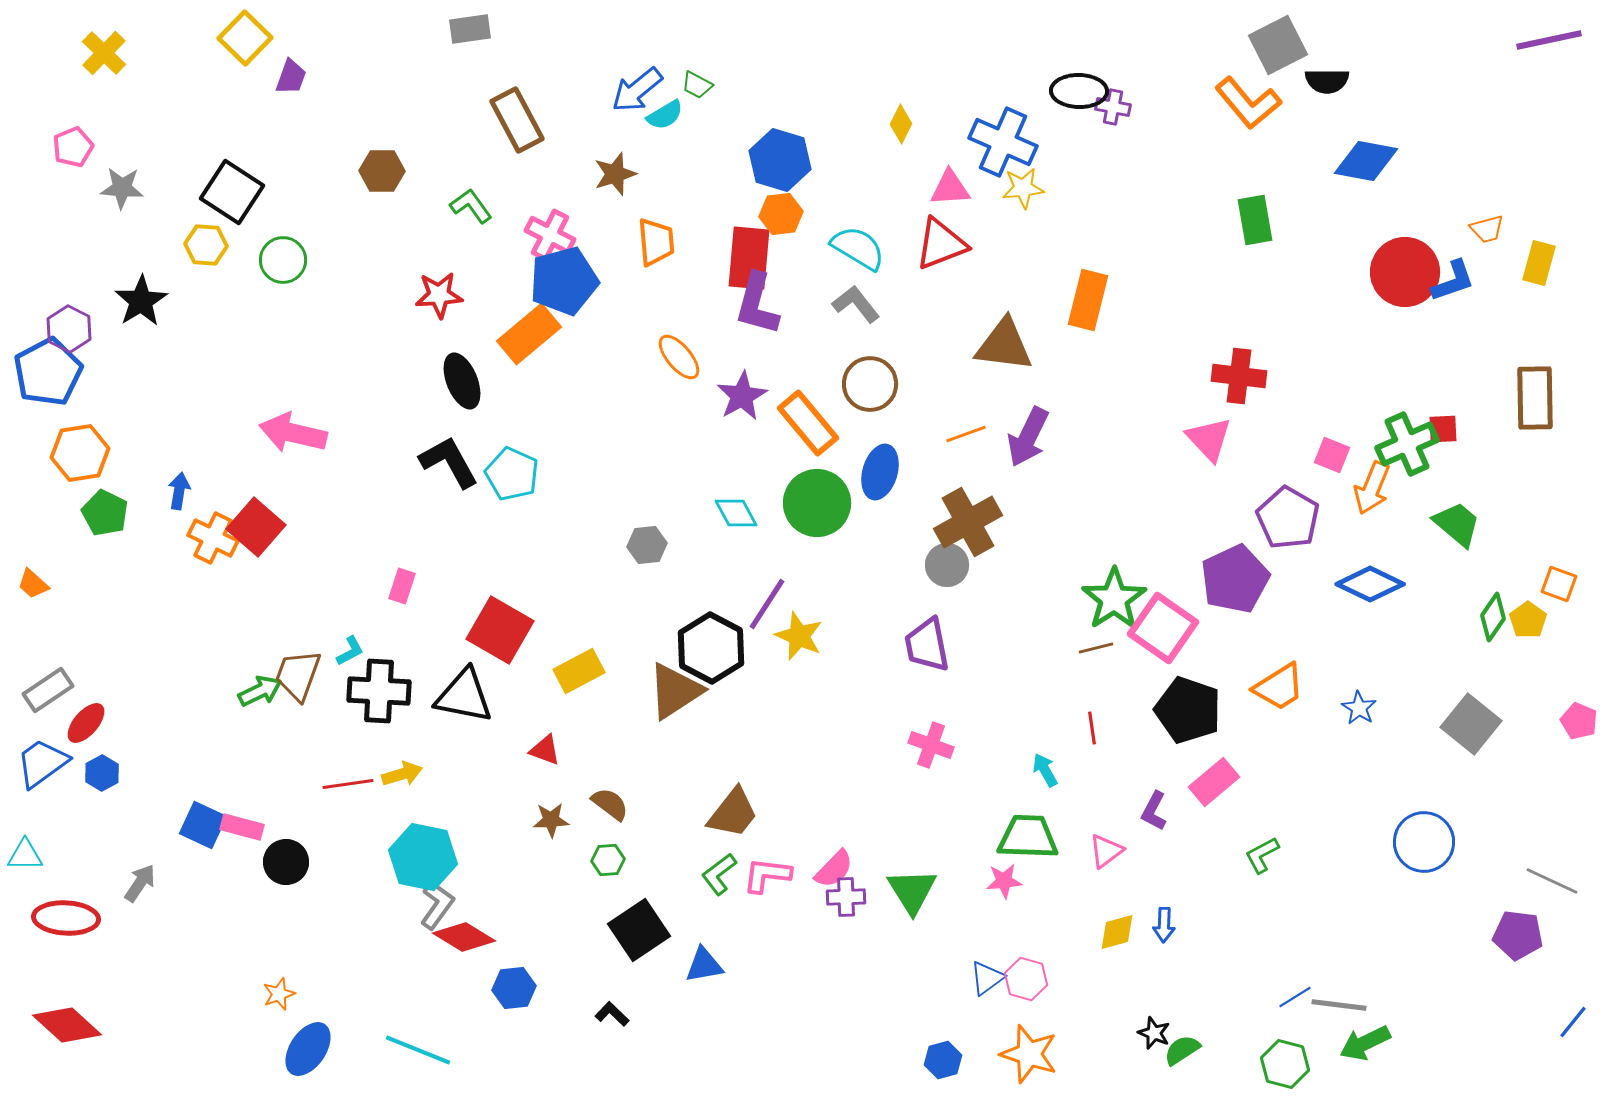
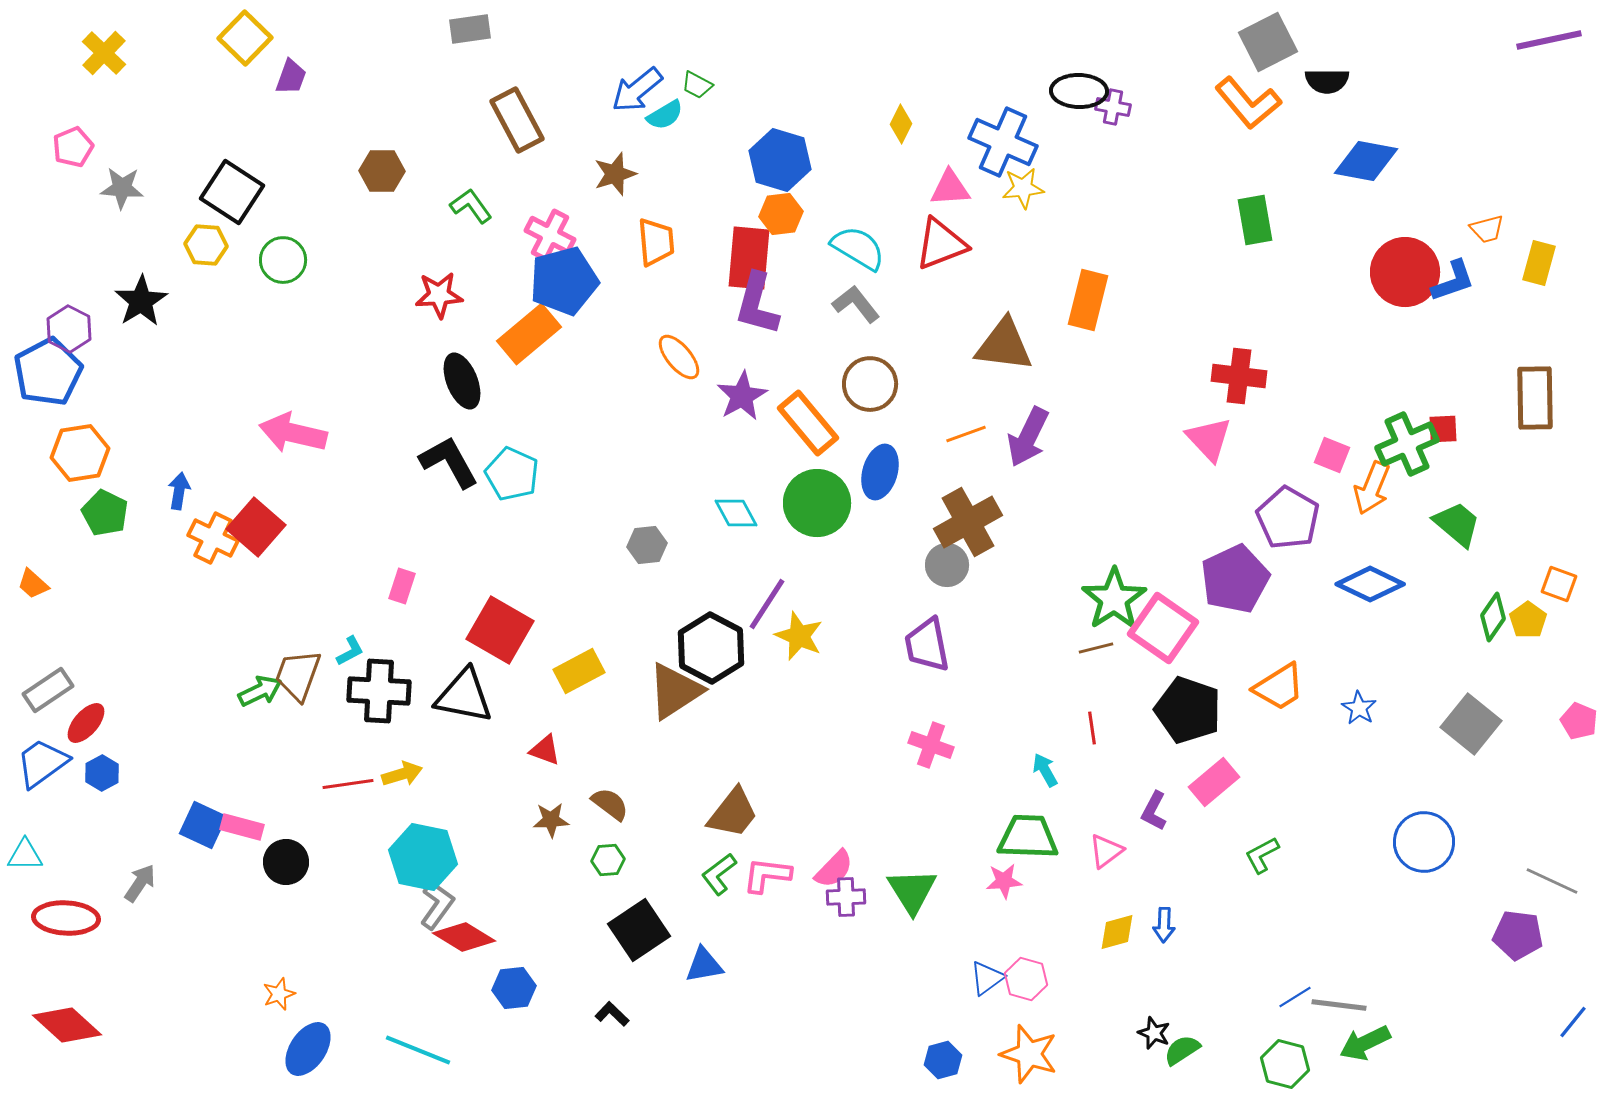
gray square at (1278, 45): moved 10 px left, 3 px up
